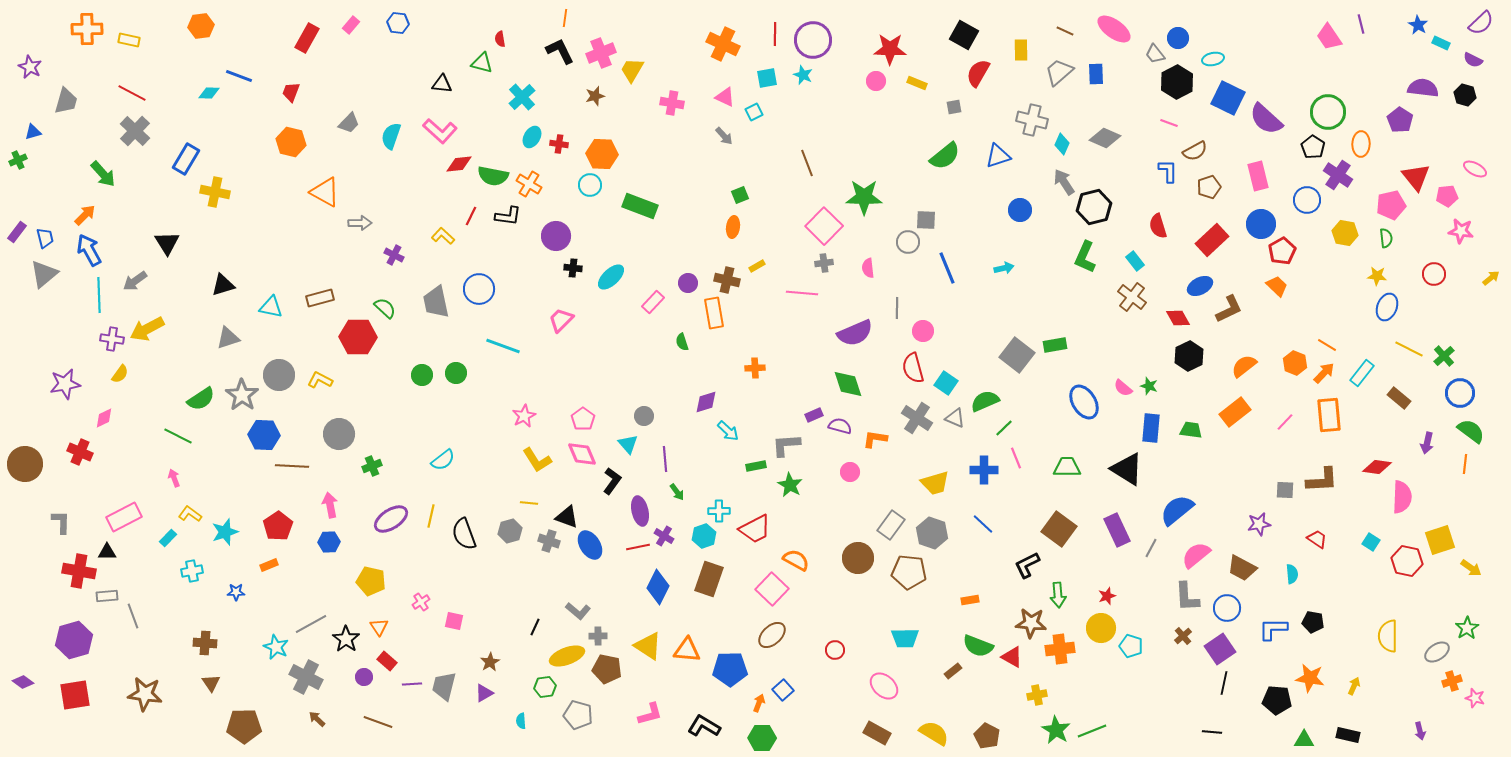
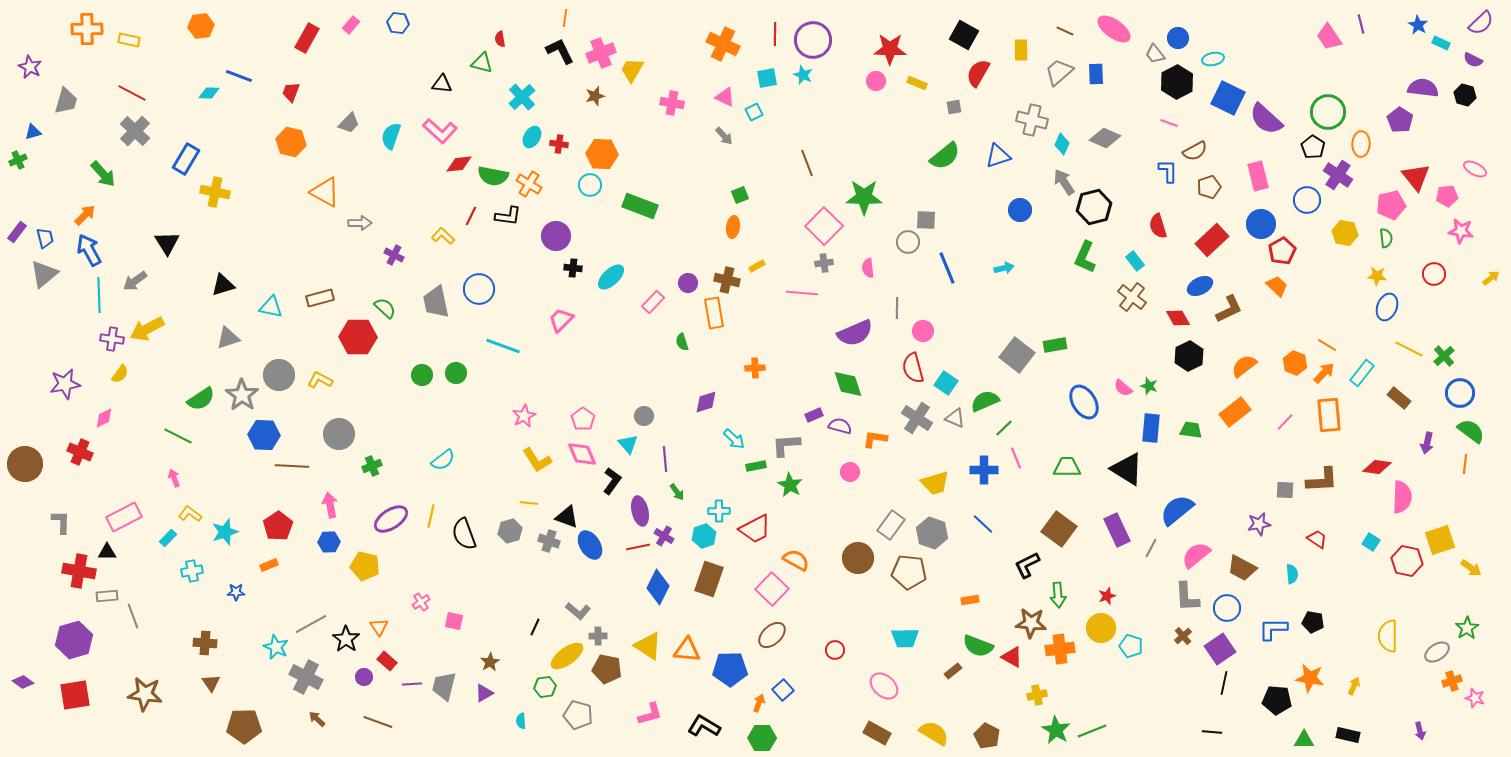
cyan arrow at (728, 431): moved 6 px right, 8 px down
yellow pentagon at (371, 581): moved 6 px left, 15 px up
yellow ellipse at (567, 656): rotated 16 degrees counterclockwise
